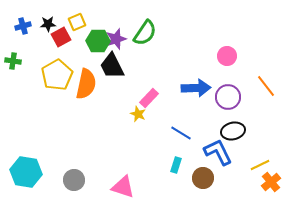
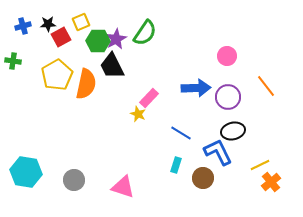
yellow square: moved 4 px right
purple star: rotated 10 degrees counterclockwise
